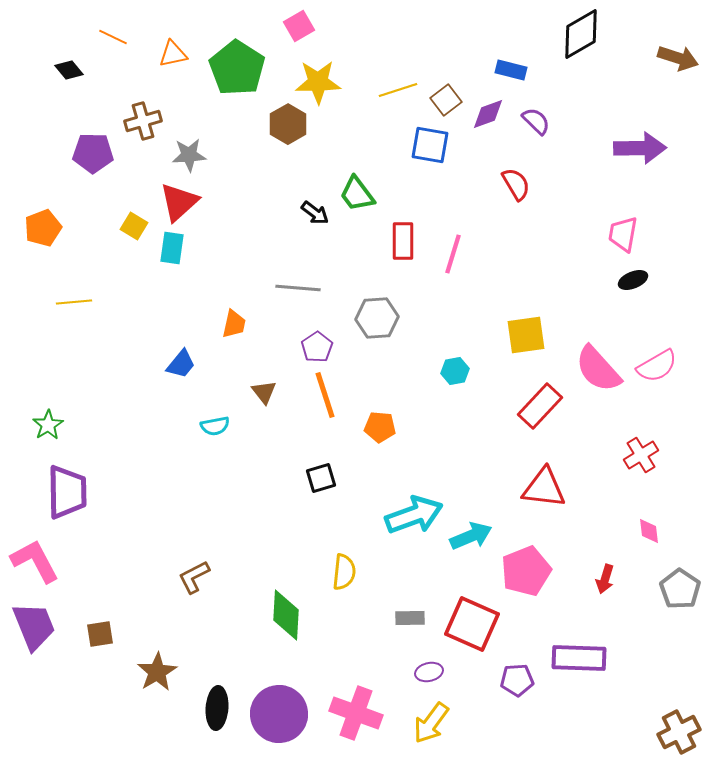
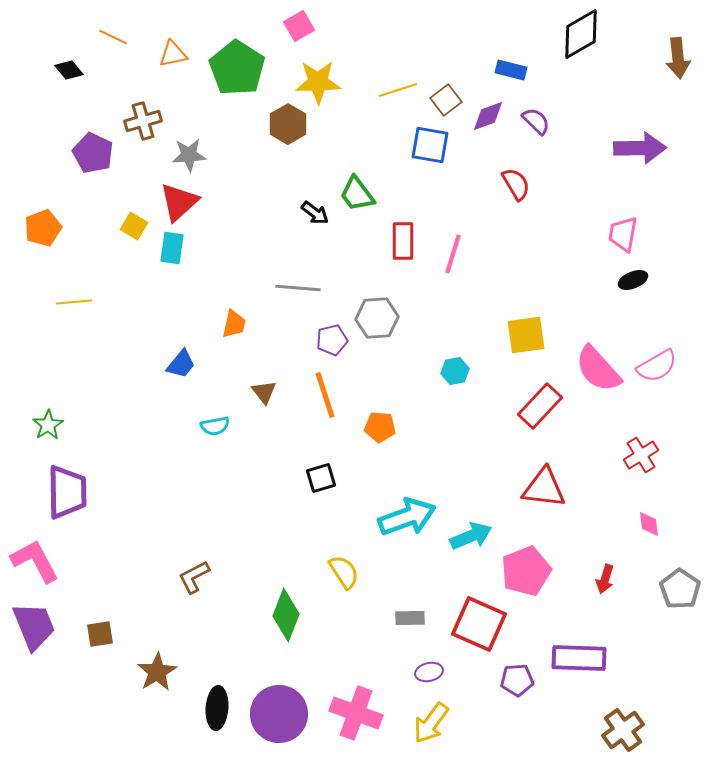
brown arrow at (678, 58): rotated 66 degrees clockwise
purple diamond at (488, 114): moved 2 px down
purple pentagon at (93, 153): rotated 24 degrees clockwise
purple pentagon at (317, 347): moved 15 px right, 7 px up; rotated 20 degrees clockwise
cyan arrow at (414, 515): moved 7 px left, 2 px down
pink diamond at (649, 531): moved 7 px up
yellow semicircle at (344, 572): rotated 39 degrees counterclockwise
green diamond at (286, 615): rotated 18 degrees clockwise
red square at (472, 624): moved 7 px right
brown cross at (679, 732): moved 56 px left, 2 px up; rotated 9 degrees counterclockwise
